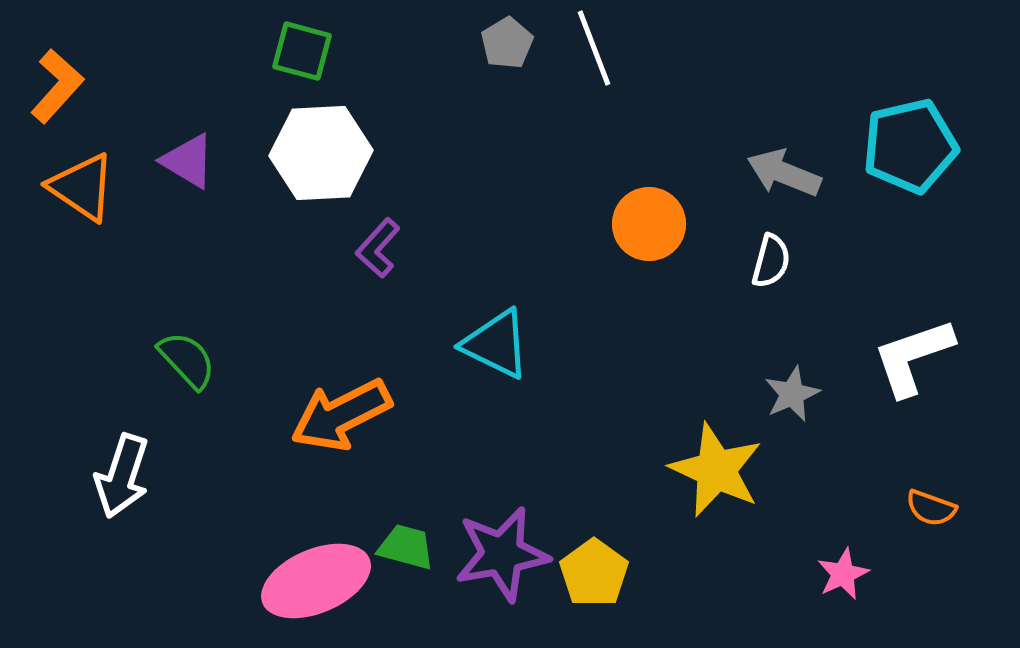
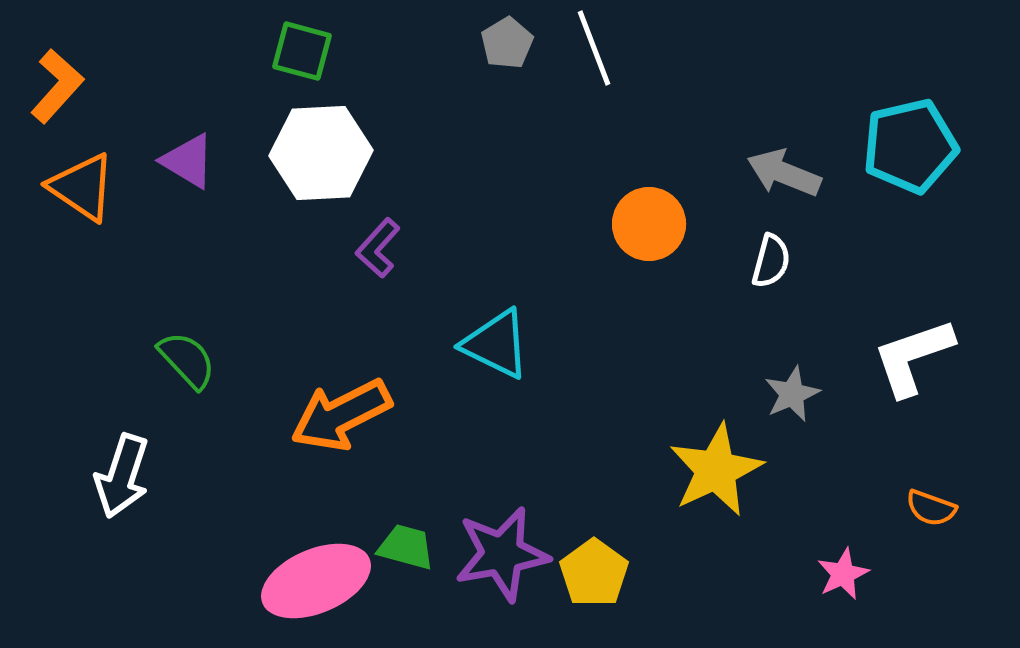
yellow star: rotated 22 degrees clockwise
